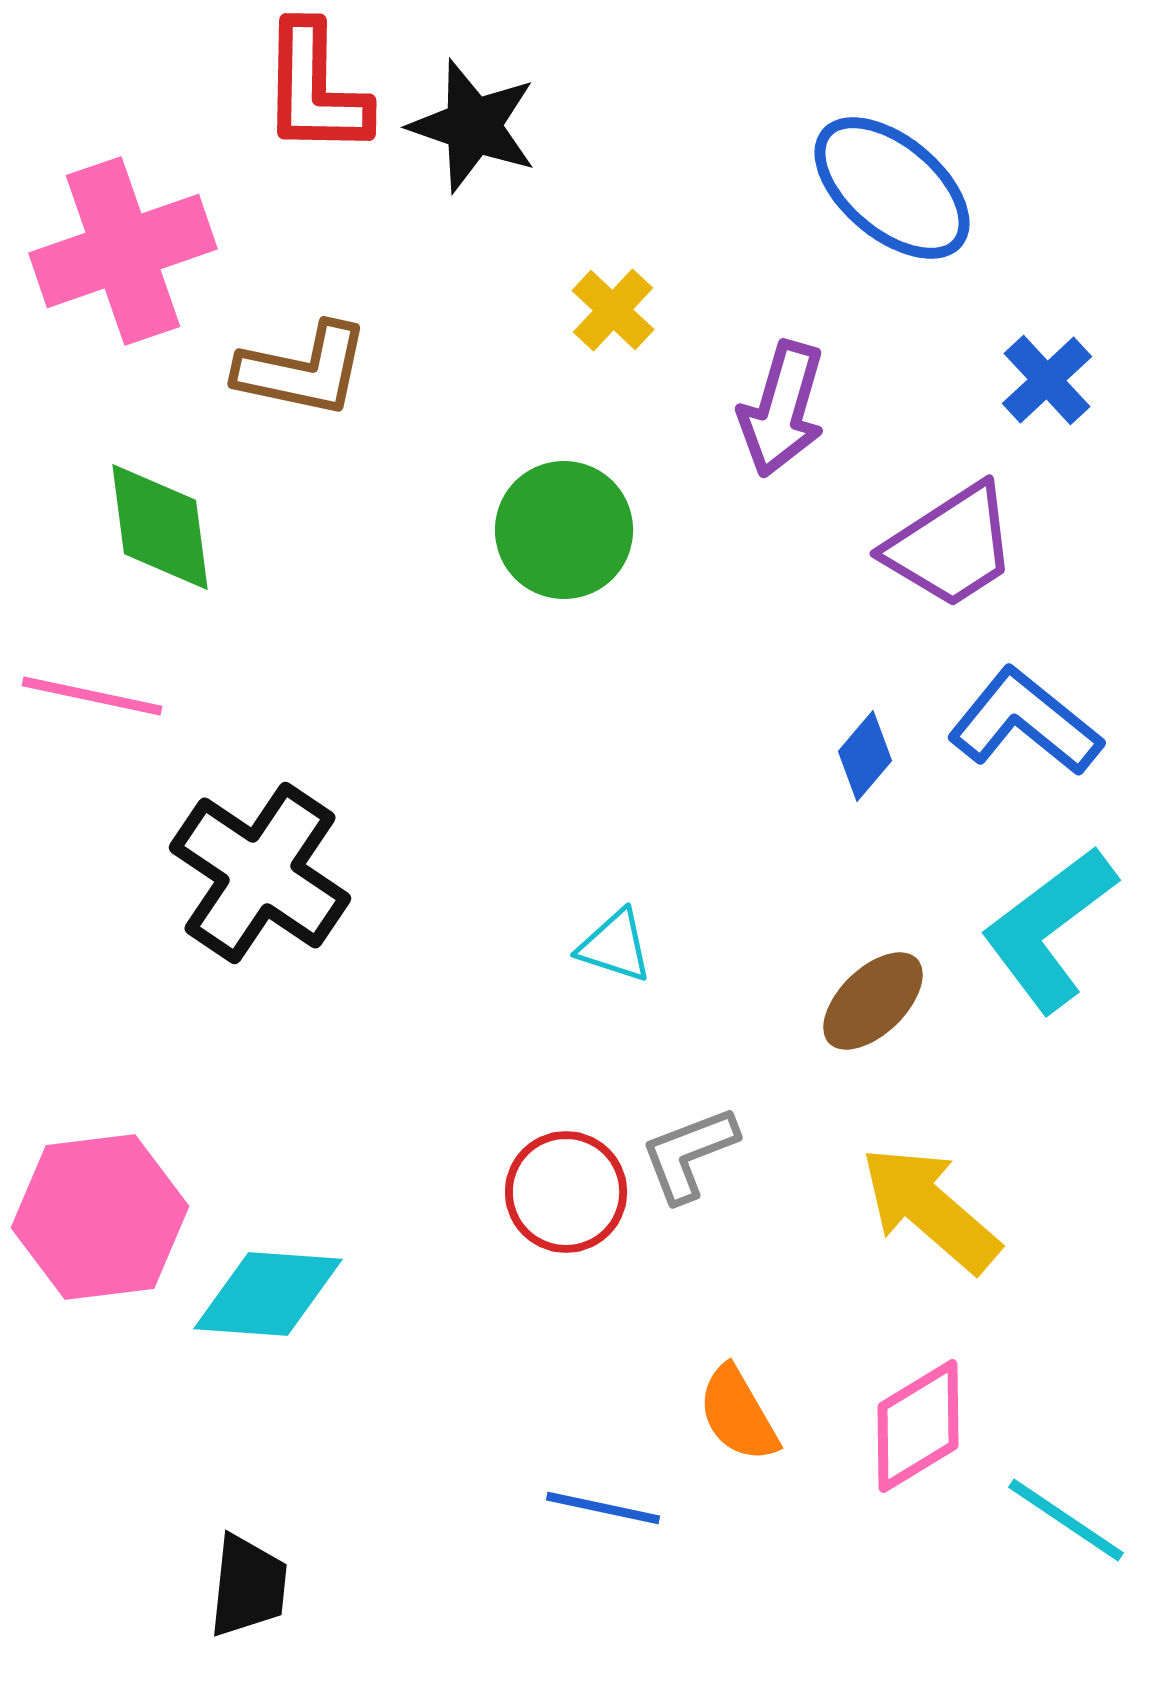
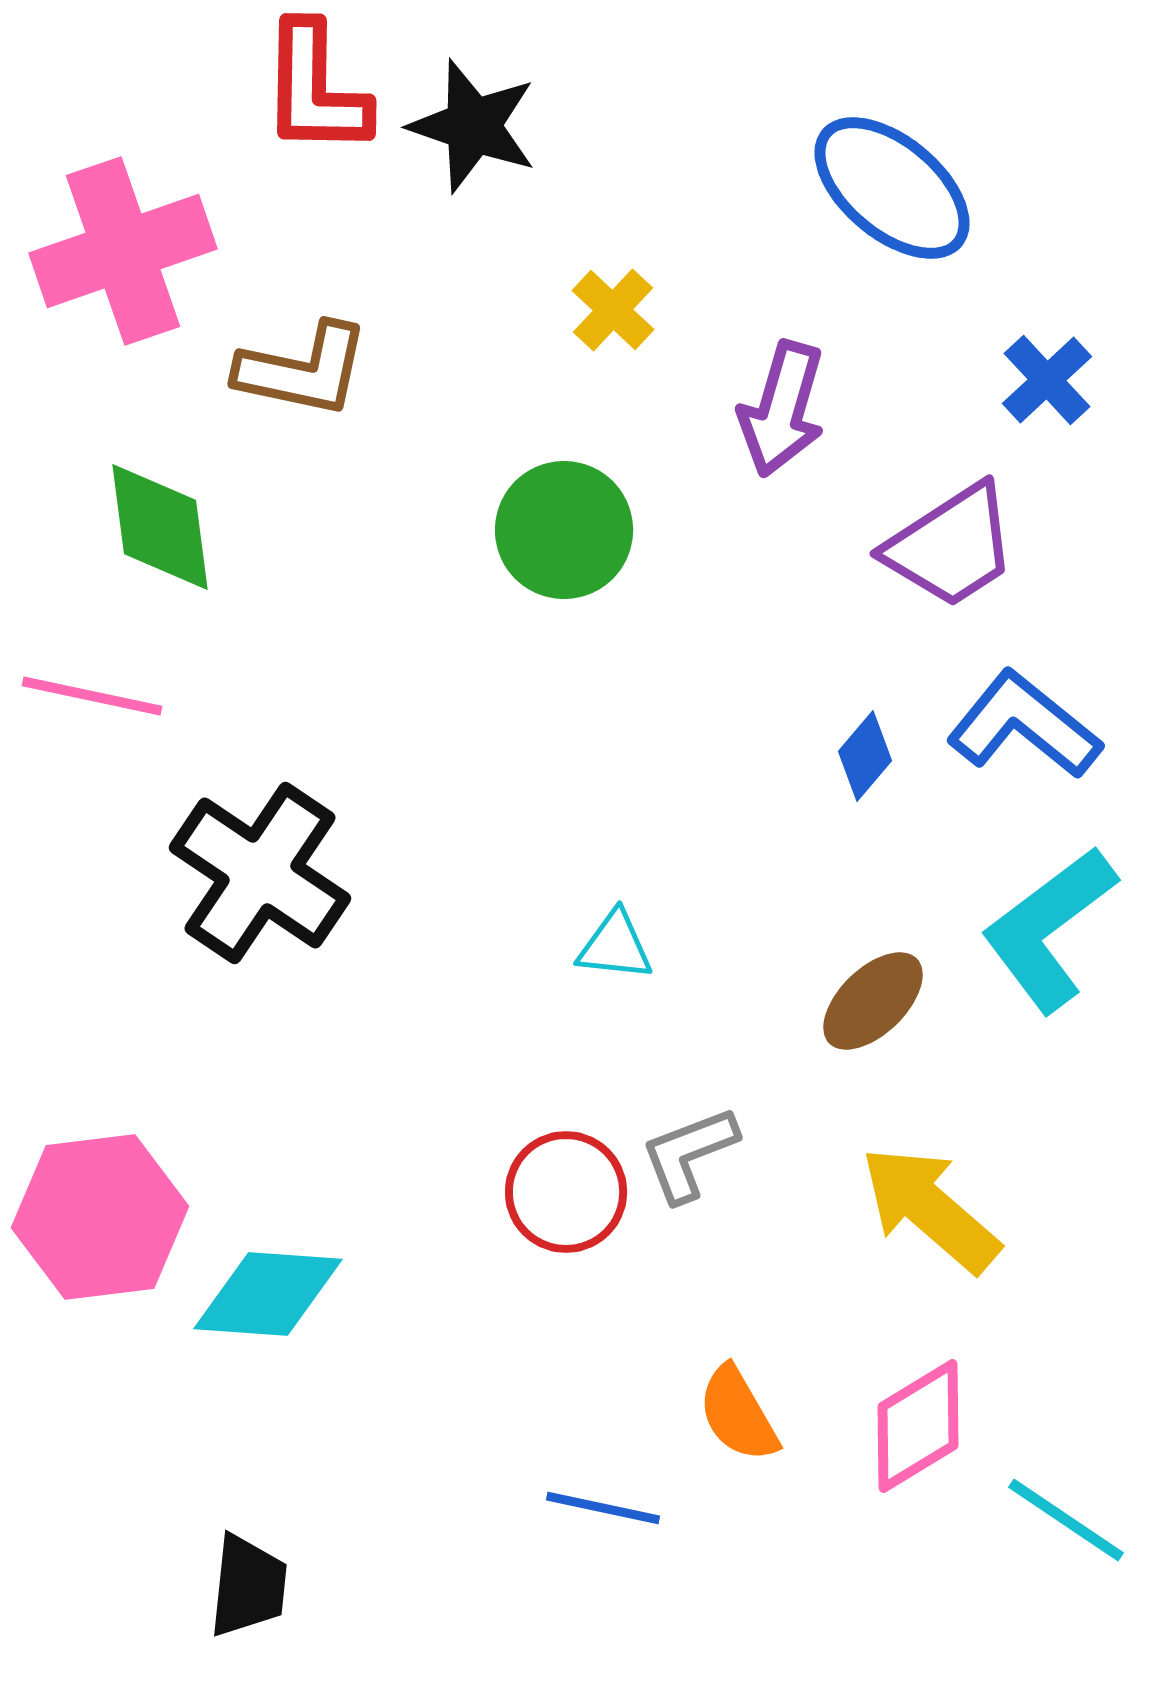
blue L-shape: moved 1 px left, 3 px down
cyan triangle: rotated 12 degrees counterclockwise
